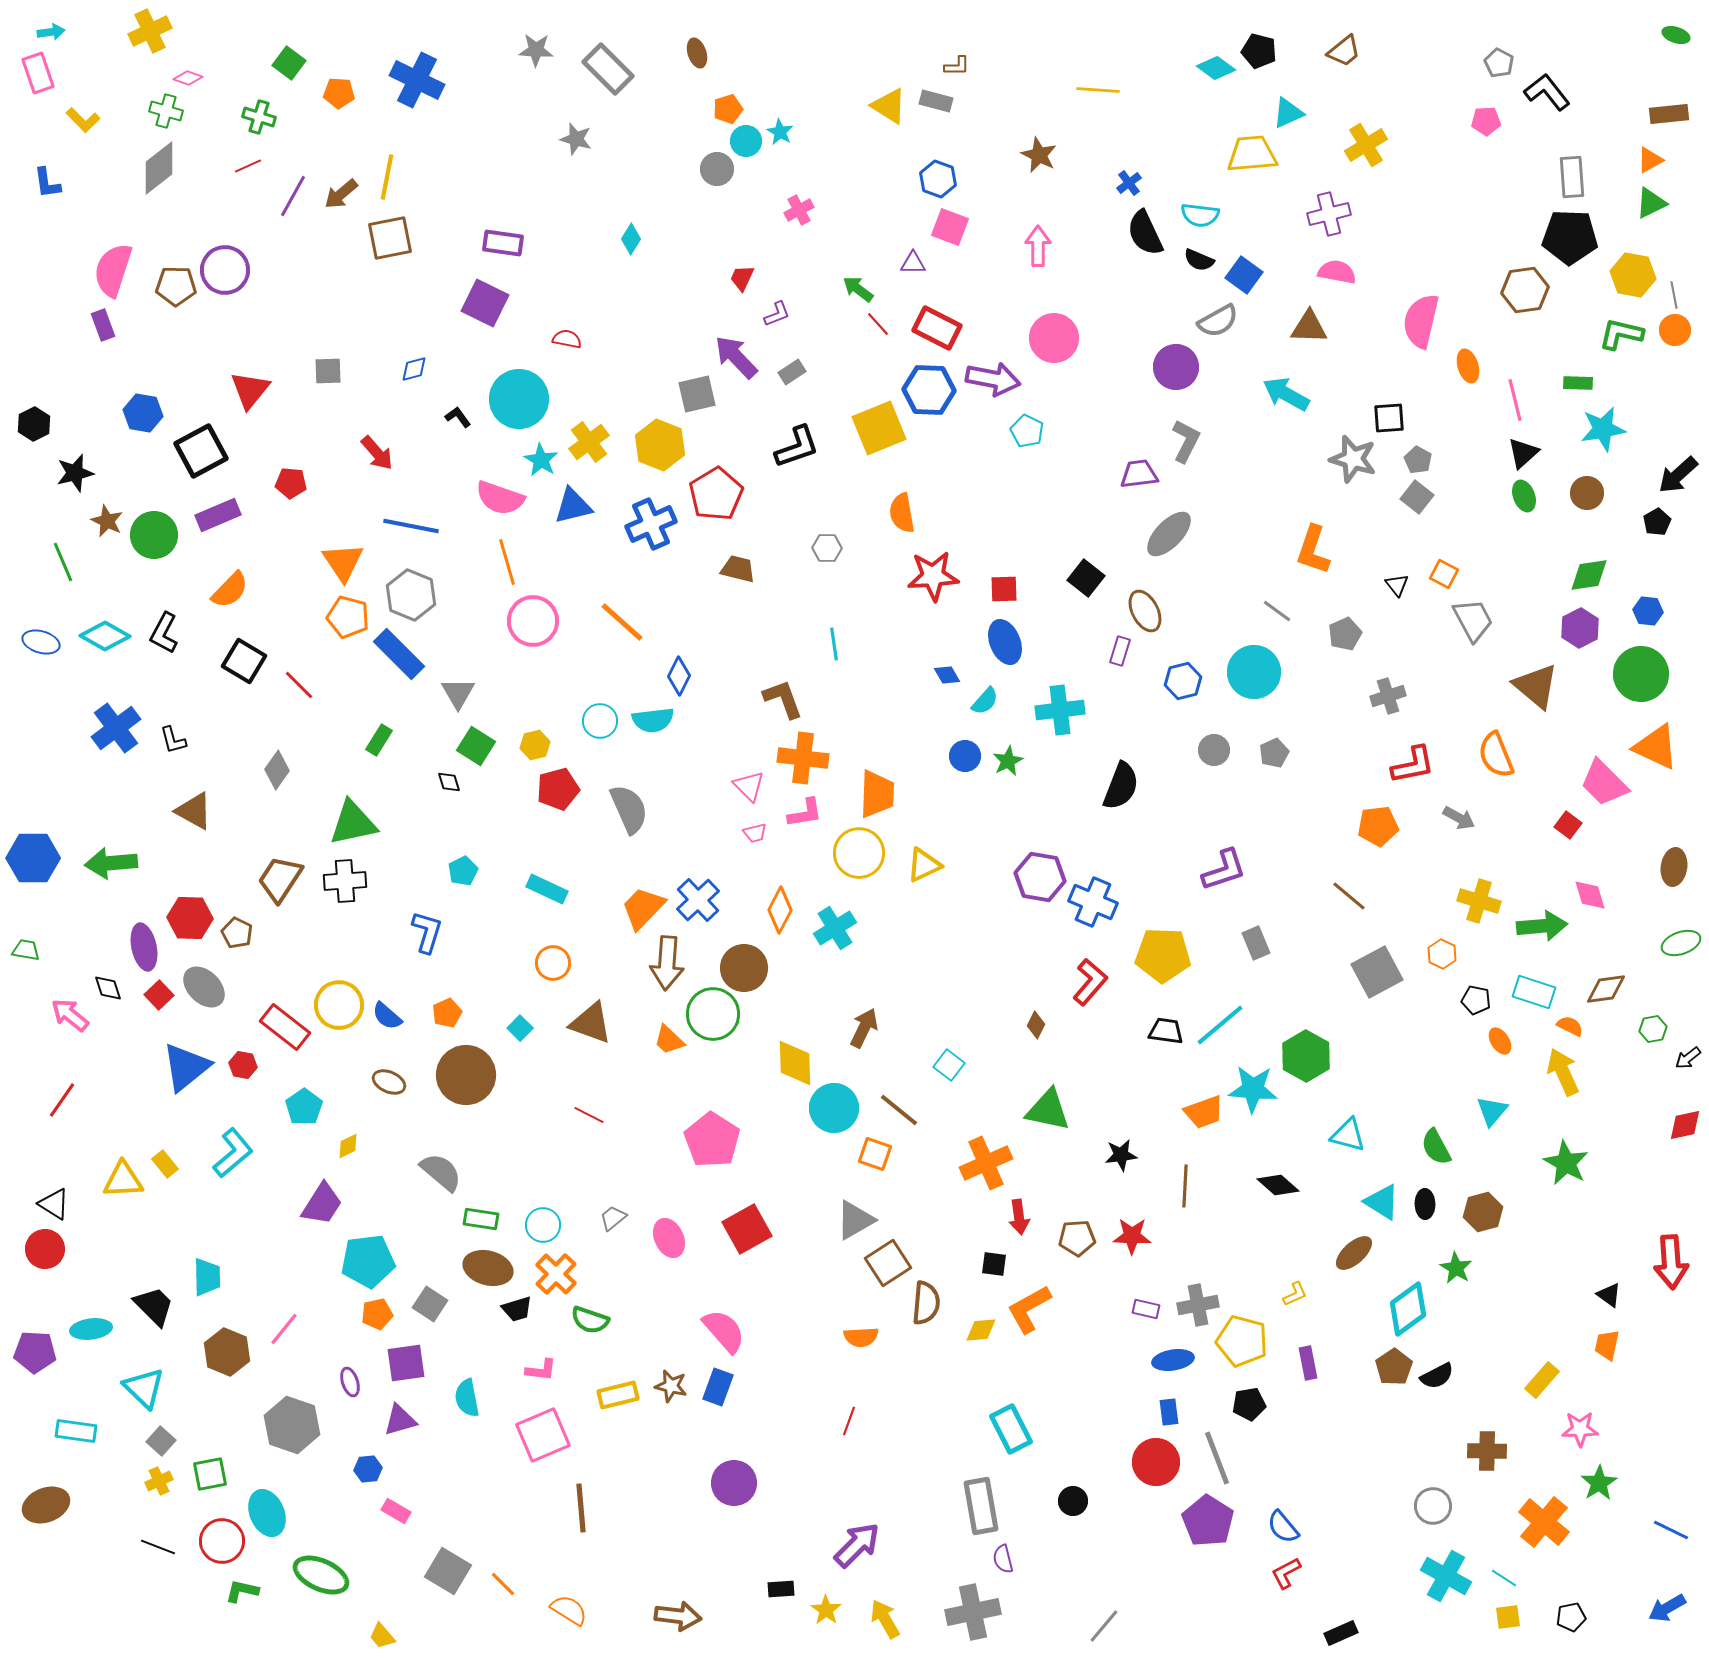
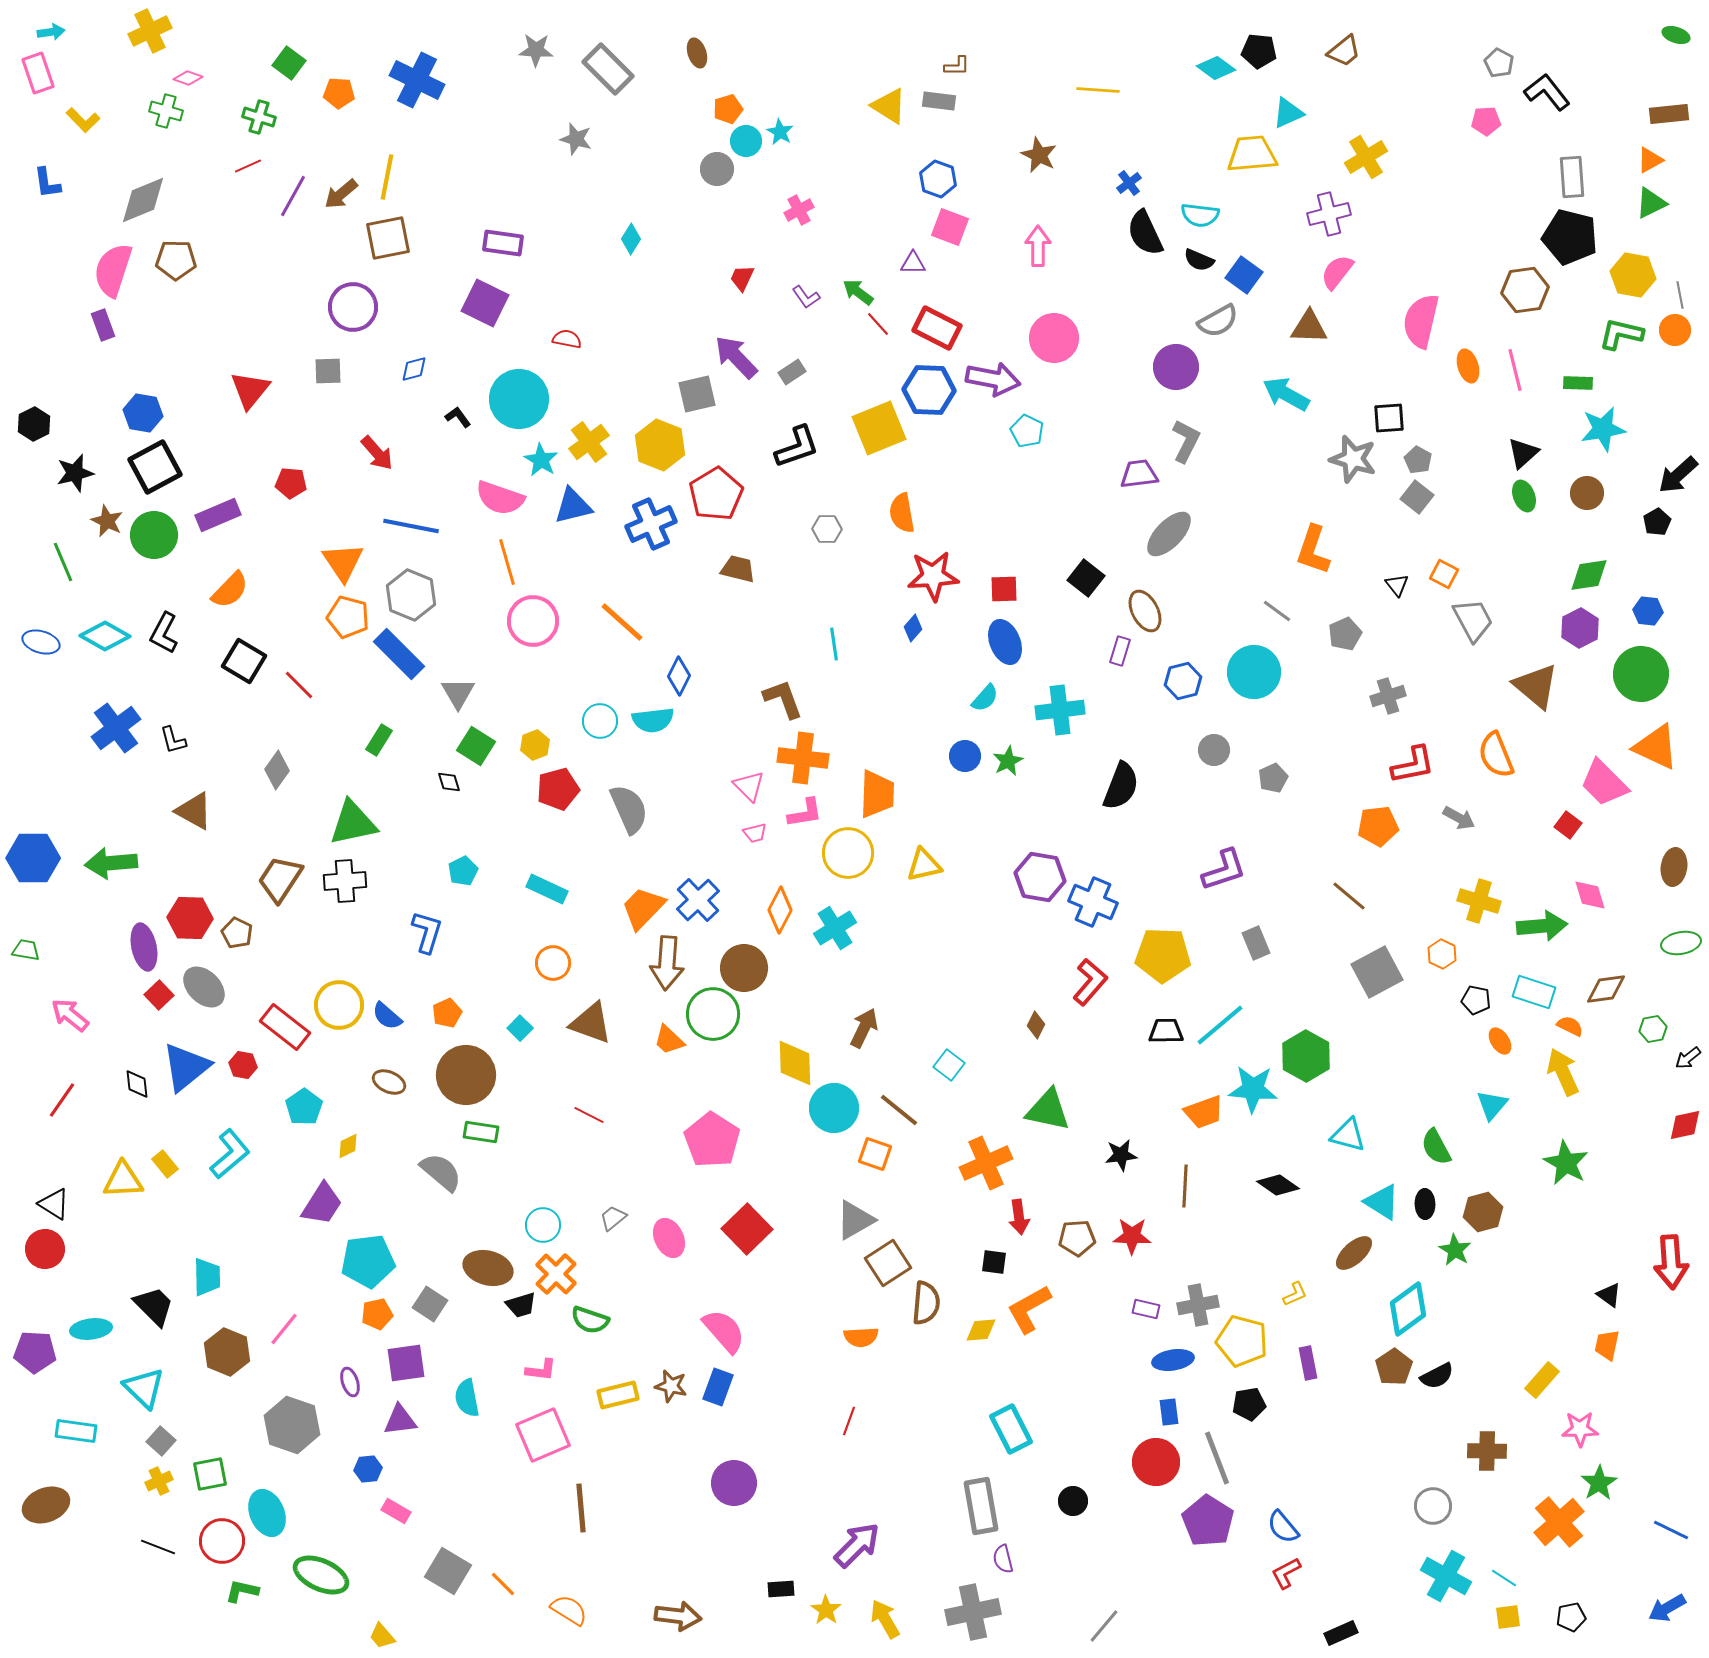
black pentagon at (1259, 51): rotated 8 degrees counterclockwise
gray rectangle at (936, 101): moved 3 px right; rotated 8 degrees counterclockwise
yellow cross at (1366, 145): moved 12 px down
gray diamond at (159, 168): moved 16 px left, 32 px down; rotated 16 degrees clockwise
black pentagon at (1570, 237): rotated 12 degrees clockwise
brown square at (390, 238): moved 2 px left
purple circle at (225, 270): moved 128 px right, 37 px down
pink semicircle at (1337, 272): rotated 63 degrees counterclockwise
brown pentagon at (176, 286): moved 26 px up
green arrow at (858, 289): moved 3 px down
gray line at (1674, 295): moved 6 px right
purple L-shape at (777, 314): moved 29 px right, 17 px up; rotated 76 degrees clockwise
pink line at (1515, 400): moved 30 px up
black square at (201, 451): moved 46 px left, 16 px down
gray hexagon at (827, 548): moved 19 px up
blue diamond at (947, 675): moved 34 px left, 47 px up; rotated 72 degrees clockwise
cyan semicircle at (985, 701): moved 3 px up
yellow hexagon at (535, 745): rotated 8 degrees counterclockwise
gray pentagon at (1274, 753): moved 1 px left, 25 px down
yellow circle at (859, 853): moved 11 px left
yellow triangle at (924, 865): rotated 12 degrees clockwise
green ellipse at (1681, 943): rotated 9 degrees clockwise
black diamond at (108, 988): moved 29 px right, 96 px down; rotated 12 degrees clockwise
black trapezoid at (1166, 1031): rotated 9 degrees counterclockwise
cyan triangle at (1492, 1111): moved 6 px up
cyan L-shape at (233, 1153): moved 3 px left, 1 px down
black diamond at (1278, 1185): rotated 6 degrees counterclockwise
green rectangle at (481, 1219): moved 87 px up
red square at (747, 1229): rotated 15 degrees counterclockwise
black square at (994, 1264): moved 2 px up
green star at (1456, 1268): moved 1 px left, 18 px up
black trapezoid at (517, 1309): moved 4 px right, 4 px up
purple triangle at (400, 1420): rotated 9 degrees clockwise
orange cross at (1544, 1522): moved 15 px right; rotated 9 degrees clockwise
